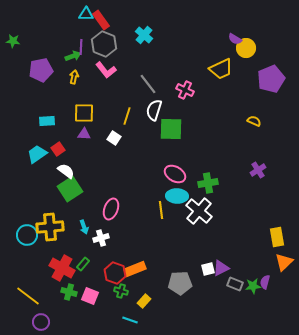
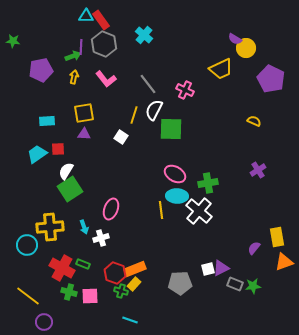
cyan triangle at (86, 14): moved 2 px down
pink L-shape at (106, 70): moved 9 px down
purple pentagon at (271, 79): rotated 24 degrees counterclockwise
white semicircle at (154, 110): rotated 10 degrees clockwise
yellow square at (84, 113): rotated 10 degrees counterclockwise
yellow line at (127, 116): moved 7 px right, 1 px up
white square at (114, 138): moved 7 px right, 1 px up
red square at (58, 149): rotated 32 degrees clockwise
white semicircle at (66, 171): rotated 96 degrees counterclockwise
cyan circle at (27, 235): moved 10 px down
orange triangle at (284, 262): rotated 24 degrees clockwise
green rectangle at (83, 264): rotated 72 degrees clockwise
purple semicircle at (265, 282): moved 11 px left, 34 px up; rotated 24 degrees clockwise
pink square at (90, 296): rotated 24 degrees counterclockwise
yellow rectangle at (144, 301): moved 10 px left, 17 px up
purple circle at (41, 322): moved 3 px right
